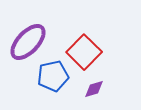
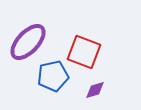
red square: rotated 24 degrees counterclockwise
purple diamond: moved 1 px right, 1 px down
